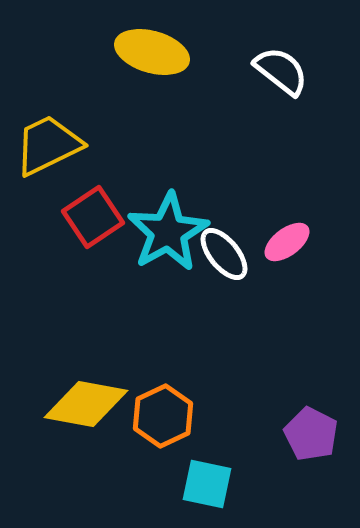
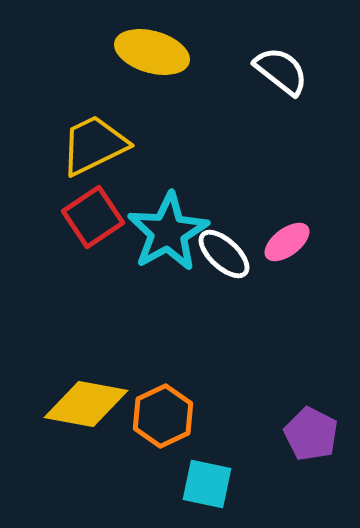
yellow trapezoid: moved 46 px right
white ellipse: rotated 8 degrees counterclockwise
